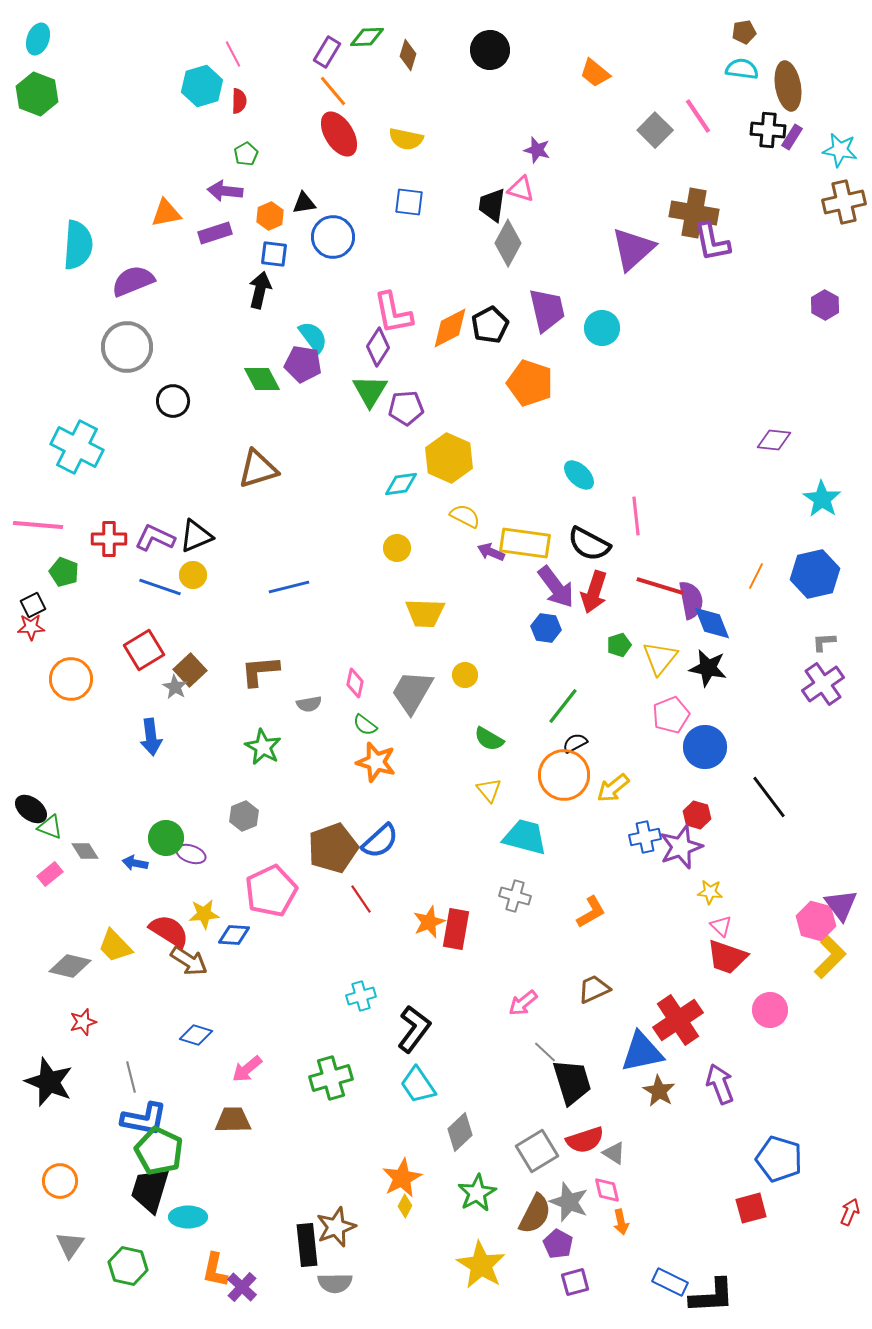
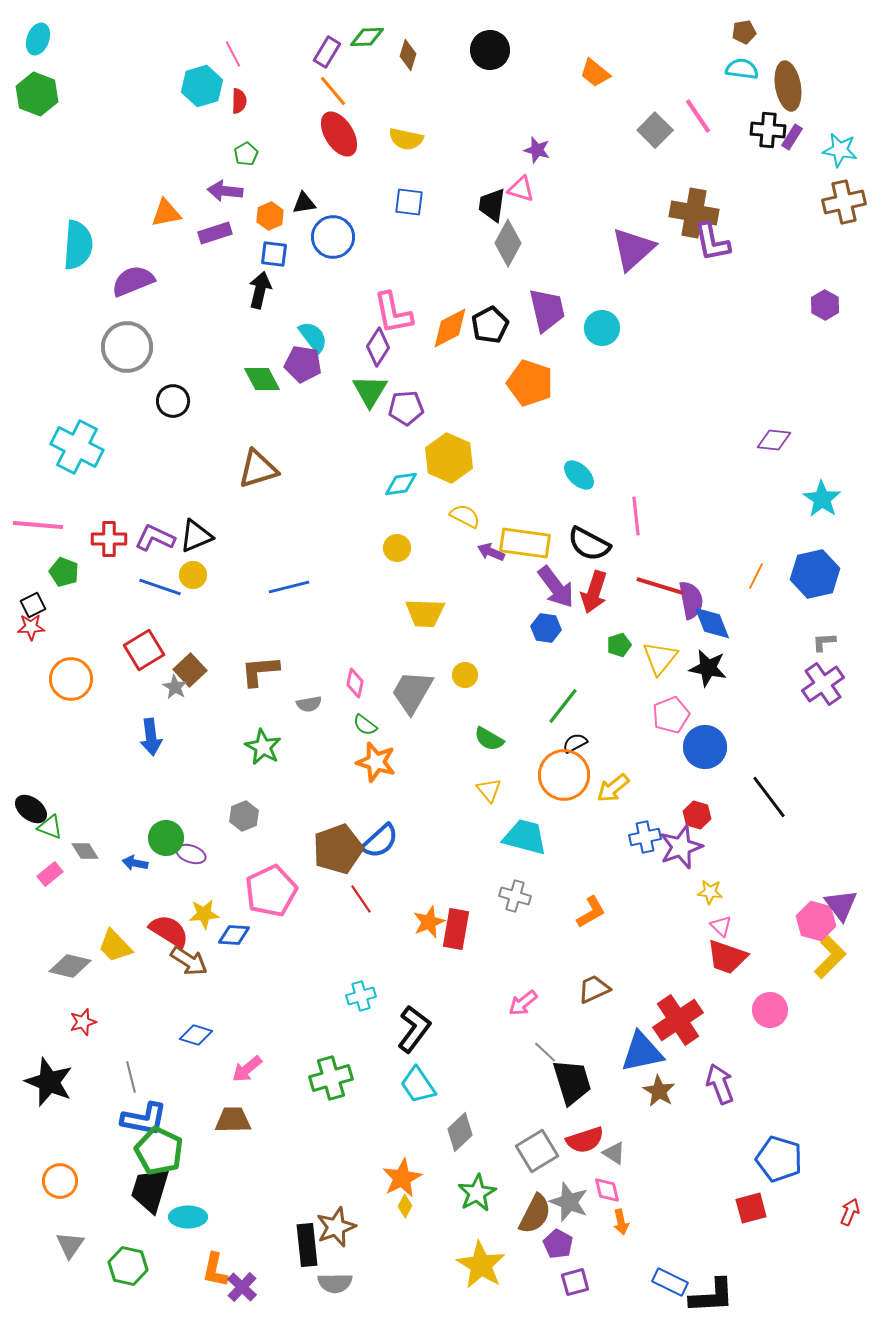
brown pentagon at (333, 848): moved 5 px right, 1 px down
